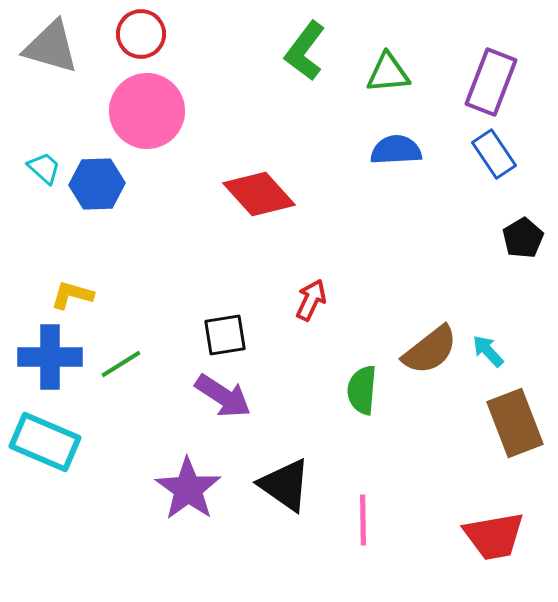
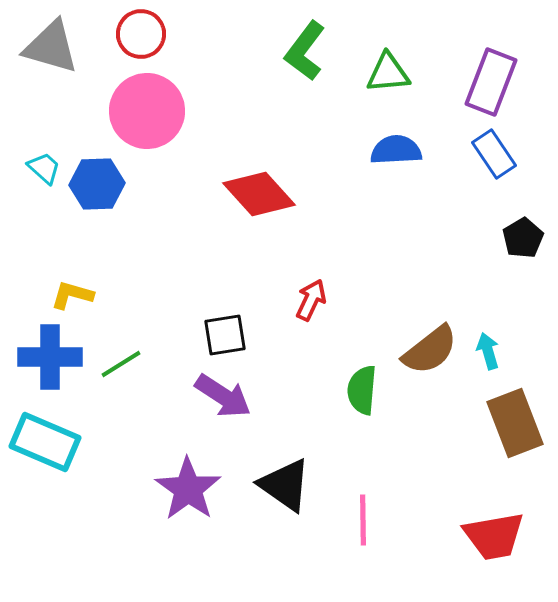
cyan arrow: rotated 27 degrees clockwise
